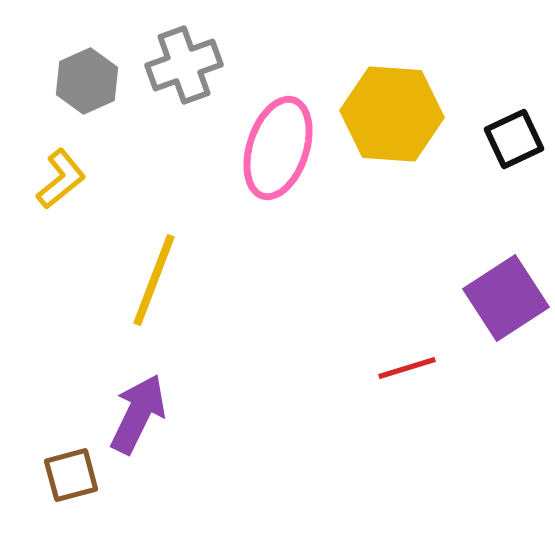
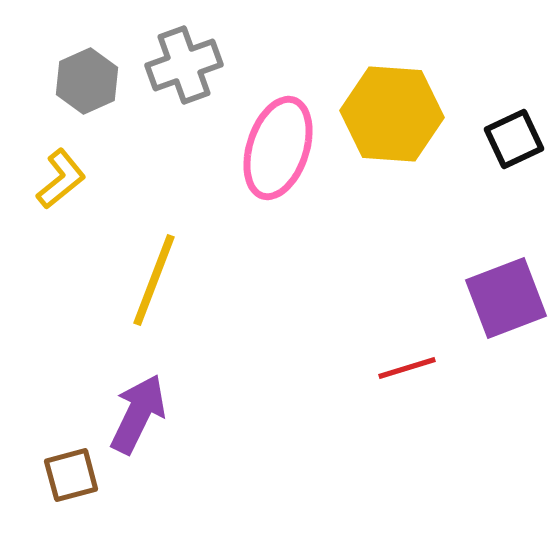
purple square: rotated 12 degrees clockwise
